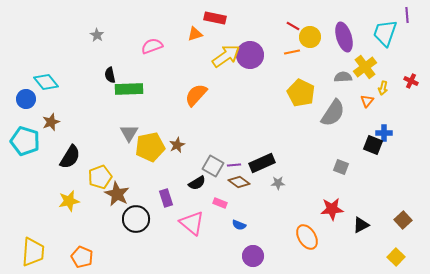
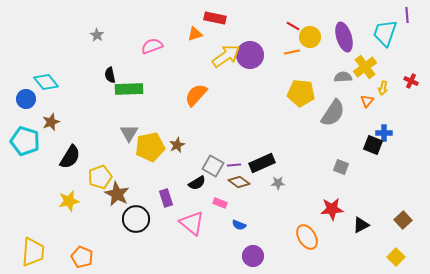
yellow pentagon at (301, 93): rotated 20 degrees counterclockwise
